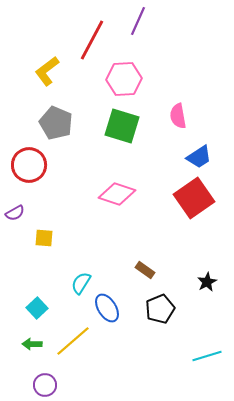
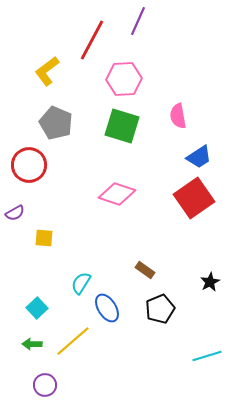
black star: moved 3 px right
